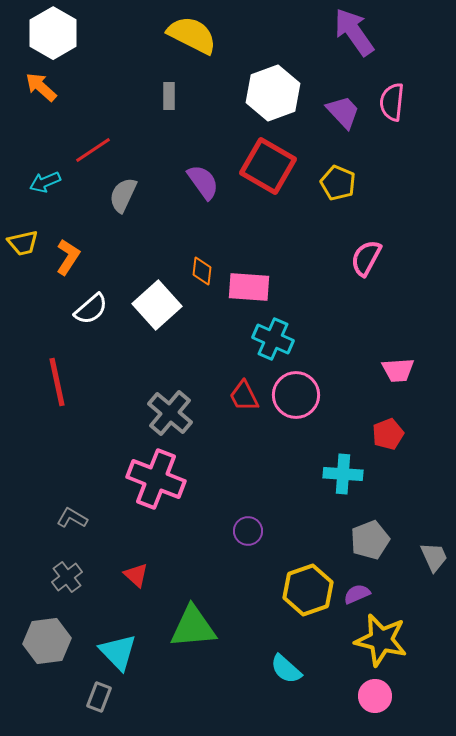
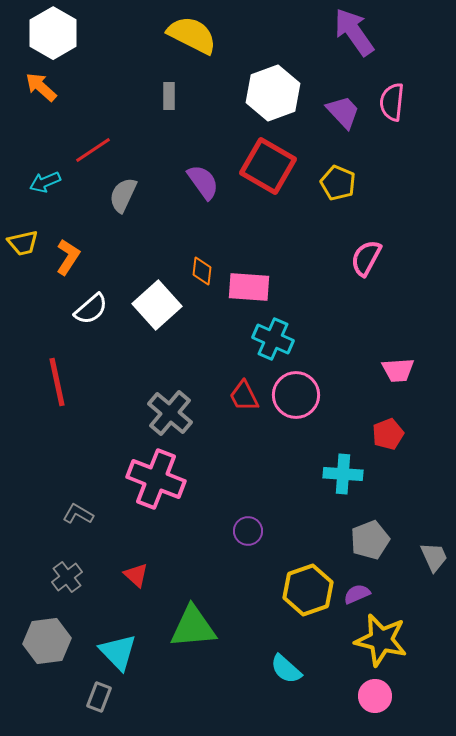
gray L-shape at (72, 518): moved 6 px right, 4 px up
